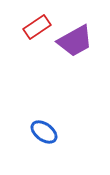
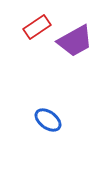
blue ellipse: moved 4 px right, 12 px up
